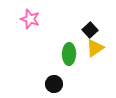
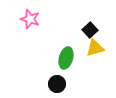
yellow triangle: rotated 18 degrees clockwise
green ellipse: moved 3 px left, 4 px down; rotated 15 degrees clockwise
black circle: moved 3 px right
